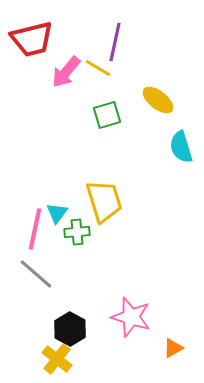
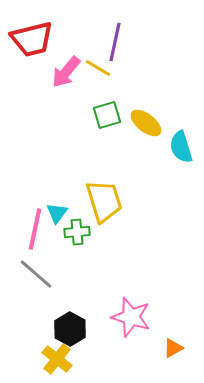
yellow ellipse: moved 12 px left, 23 px down
